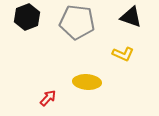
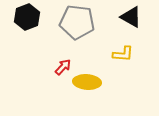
black triangle: rotated 10 degrees clockwise
yellow L-shape: rotated 20 degrees counterclockwise
red arrow: moved 15 px right, 31 px up
